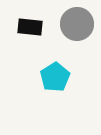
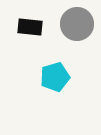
cyan pentagon: rotated 16 degrees clockwise
